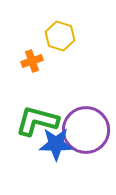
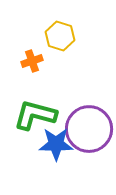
green L-shape: moved 2 px left, 6 px up
purple circle: moved 3 px right, 1 px up
